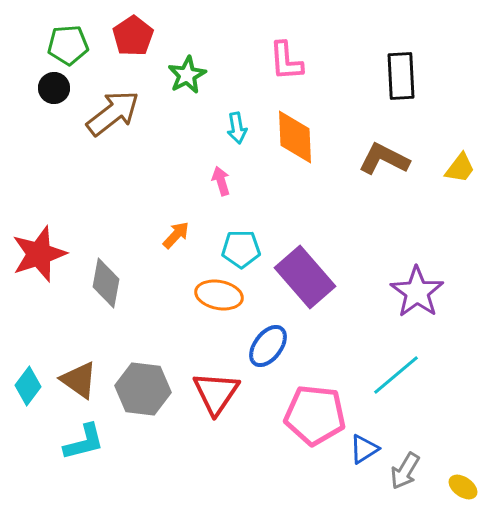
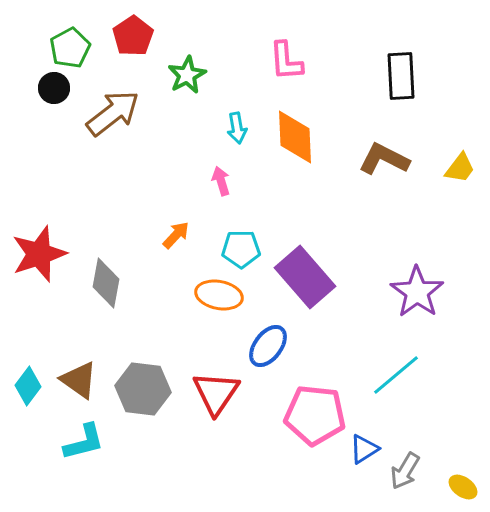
green pentagon: moved 2 px right, 3 px down; rotated 24 degrees counterclockwise
